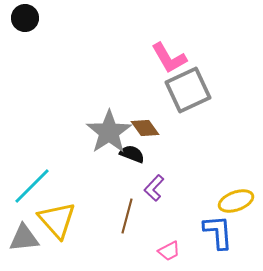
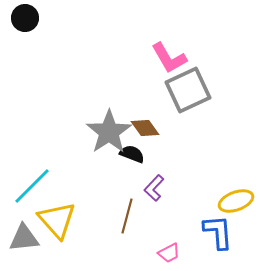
pink trapezoid: moved 2 px down
